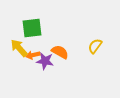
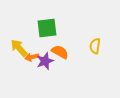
green square: moved 15 px right
yellow semicircle: rotated 28 degrees counterclockwise
orange arrow: moved 1 px left, 2 px down
purple star: rotated 30 degrees counterclockwise
